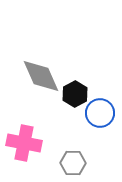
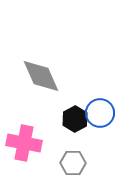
black hexagon: moved 25 px down
